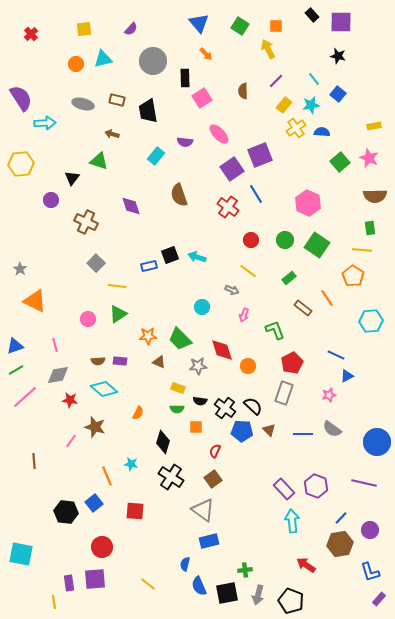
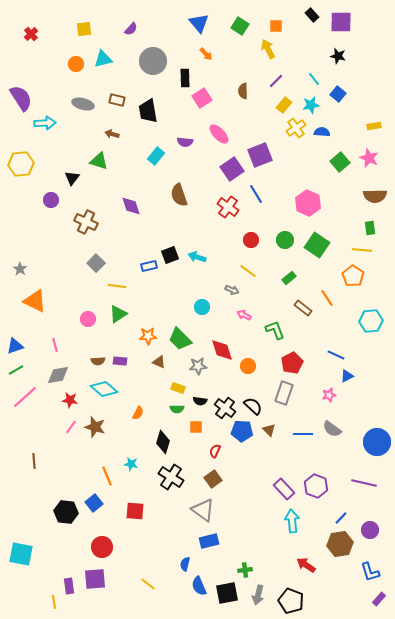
pink arrow at (244, 315): rotated 96 degrees clockwise
pink line at (71, 441): moved 14 px up
purple rectangle at (69, 583): moved 3 px down
